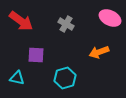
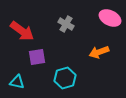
red arrow: moved 1 px right, 10 px down
purple square: moved 1 px right, 2 px down; rotated 12 degrees counterclockwise
cyan triangle: moved 4 px down
